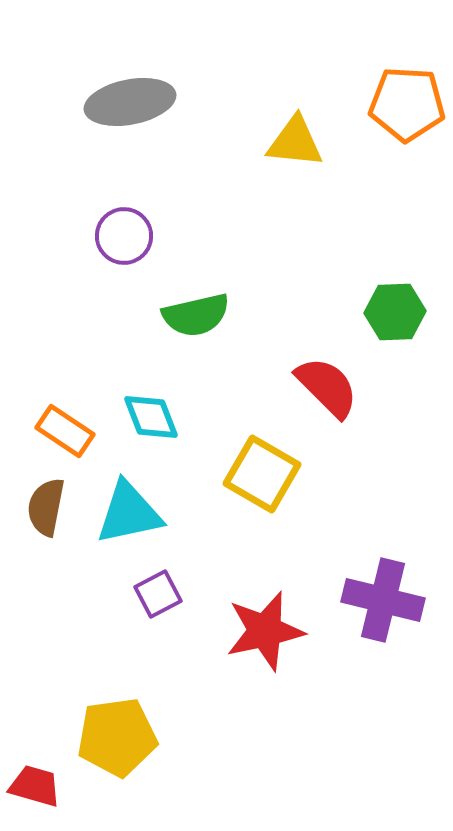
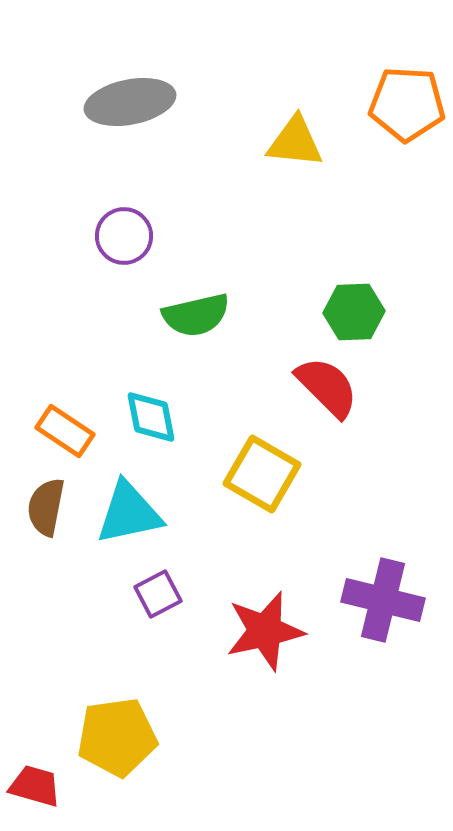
green hexagon: moved 41 px left
cyan diamond: rotated 10 degrees clockwise
